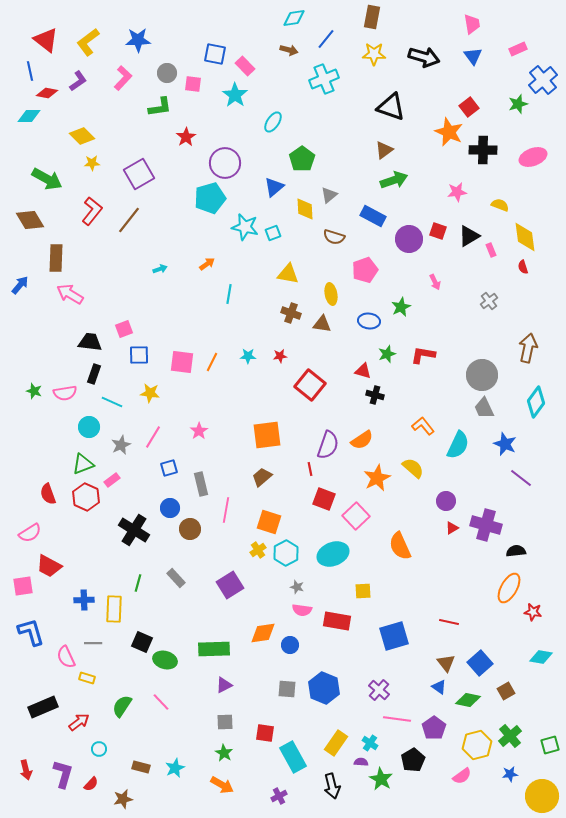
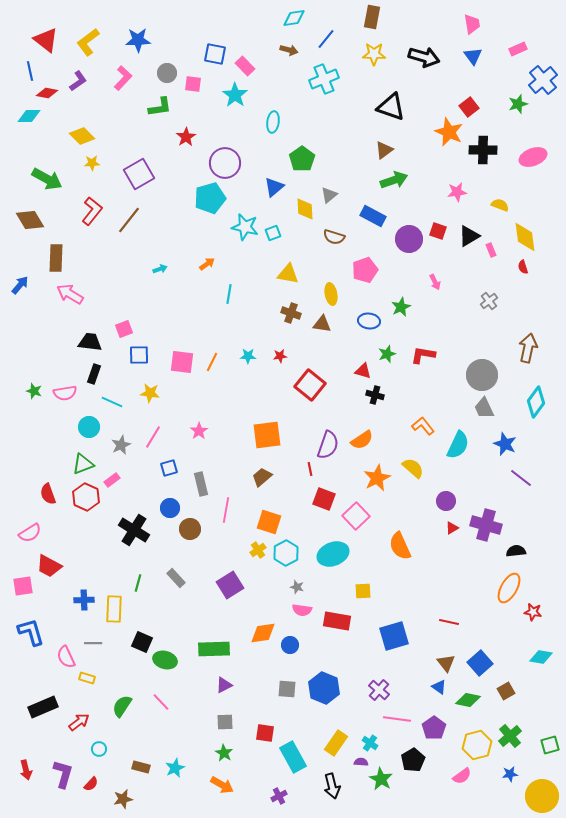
cyan ellipse at (273, 122): rotated 25 degrees counterclockwise
